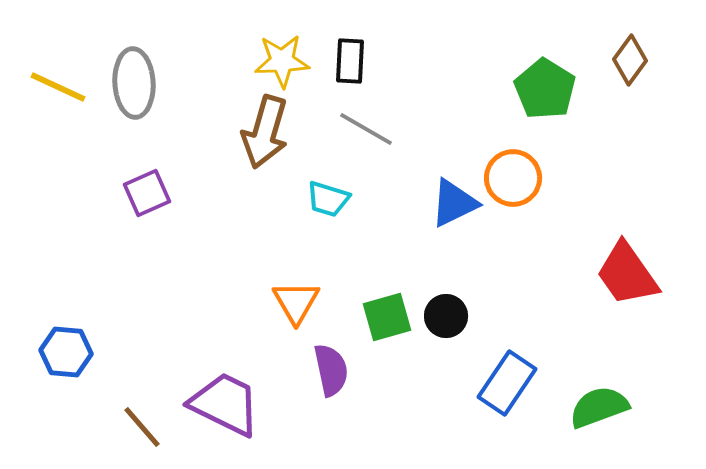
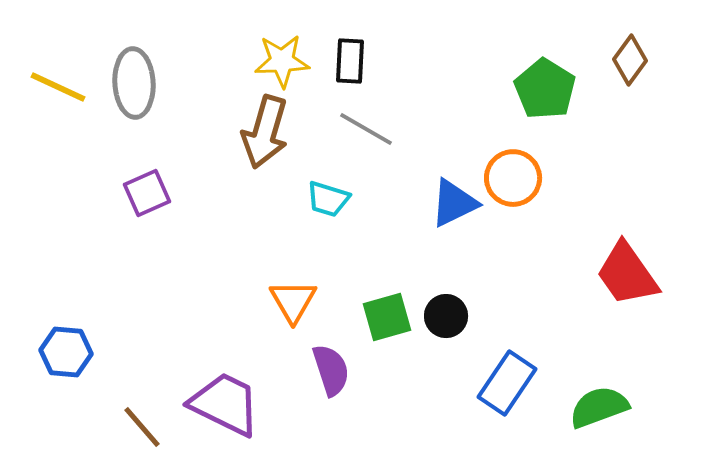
orange triangle: moved 3 px left, 1 px up
purple semicircle: rotated 6 degrees counterclockwise
